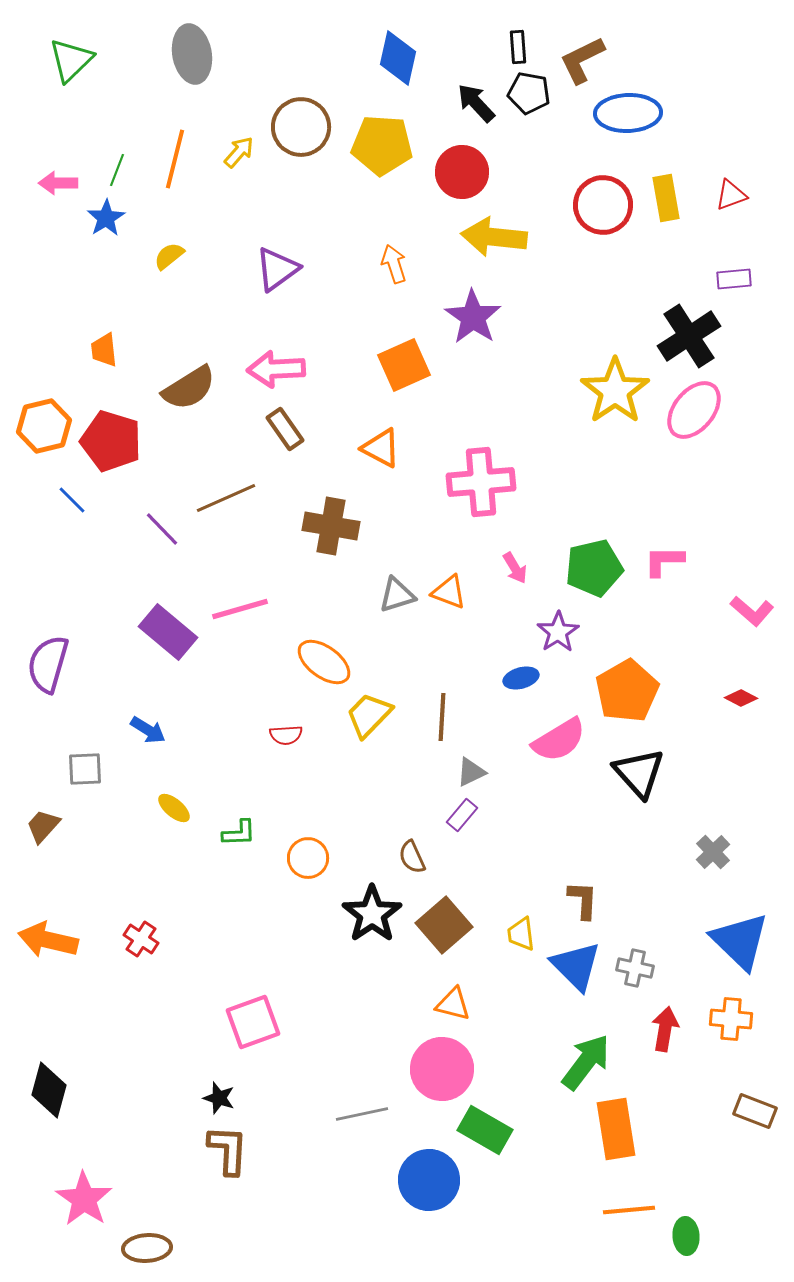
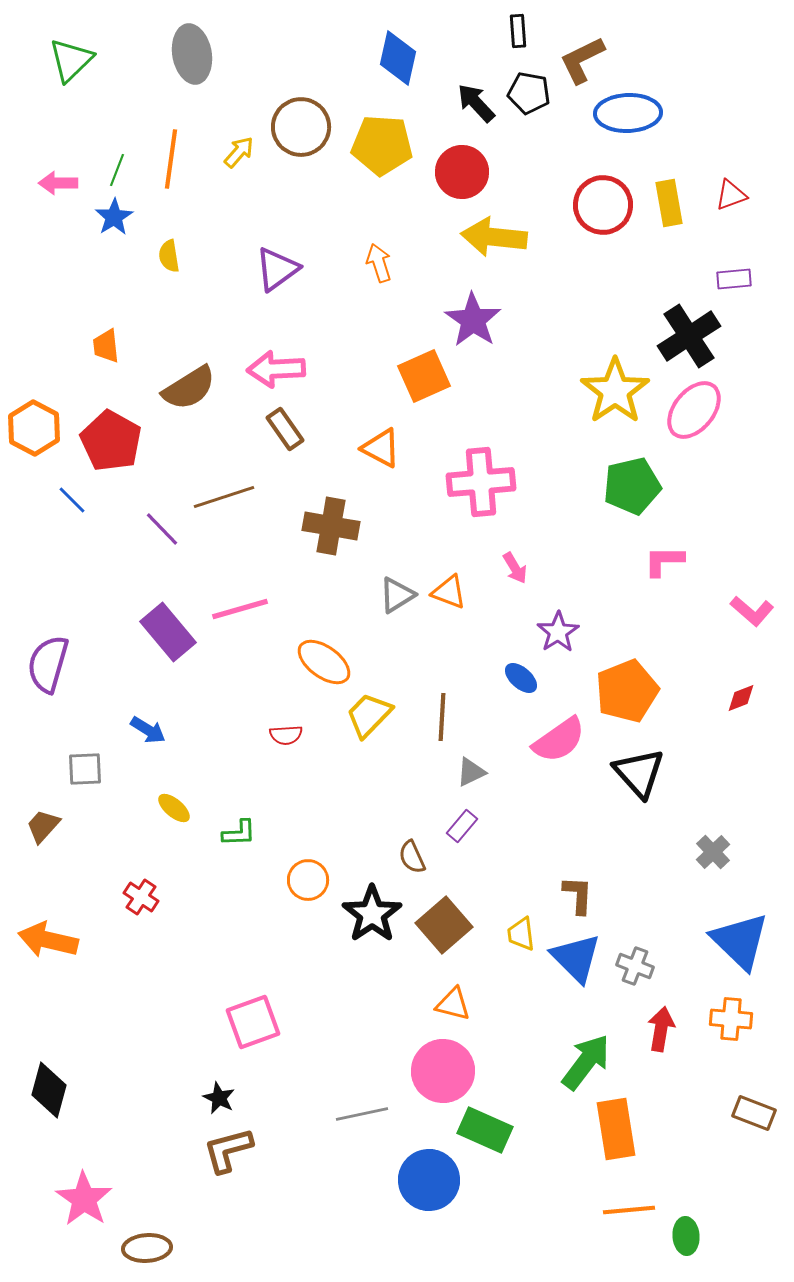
black rectangle at (518, 47): moved 16 px up
orange line at (175, 159): moved 4 px left; rotated 6 degrees counterclockwise
yellow rectangle at (666, 198): moved 3 px right, 5 px down
blue star at (106, 218): moved 8 px right, 1 px up
yellow semicircle at (169, 256): rotated 60 degrees counterclockwise
orange arrow at (394, 264): moved 15 px left, 1 px up
purple star at (473, 317): moved 3 px down
orange trapezoid at (104, 350): moved 2 px right, 4 px up
orange square at (404, 365): moved 20 px right, 11 px down
orange hexagon at (44, 426): moved 10 px left, 2 px down; rotated 18 degrees counterclockwise
red pentagon at (111, 441): rotated 12 degrees clockwise
brown line at (226, 498): moved 2 px left, 1 px up; rotated 6 degrees clockwise
green pentagon at (594, 568): moved 38 px right, 82 px up
gray triangle at (397, 595): rotated 15 degrees counterclockwise
purple rectangle at (168, 632): rotated 10 degrees clockwise
blue ellipse at (521, 678): rotated 56 degrees clockwise
orange pentagon at (627, 691): rotated 8 degrees clockwise
red diamond at (741, 698): rotated 48 degrees counterclockwise
pink semicircle at (559, 740): rotated 4 degrees counterclockwise
purple rectangle at (462, 815): moved 11 px down
orange circle at (308, 858): moved 22 px down
brown L-shape at (583, 900): moved 5 px left, 5 px up
red cross at (141, 939): moved 42 px up
blue triangle at (576, 966): moved 8 px up
gray cross at (635, 968): moved 2 px up; rotated 9 degrees clockwise
red arrow at (665, 1029): moved 4 px left
pink circle at (442, 1069): moved 1 px right, 2 px down
black star at (219, 1098): rotated 8 degrees clockwise
brown rectangle at (755, 1111): moved 1 px left, 2 px down
green rectangle at (485, 1130): rotated 6 degrees counterclockwise
brown L-shape at (228, 1150): rotated 108 degrees counterclockwise
